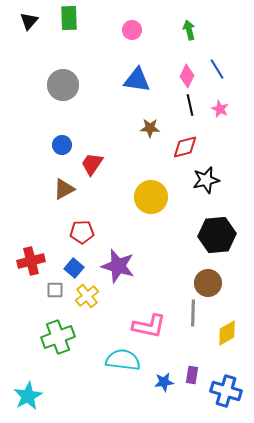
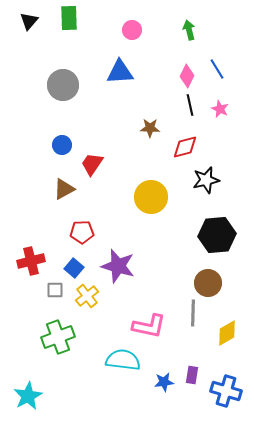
blue triangle: moved 17 px left, 8 px up; rotated 12 degrees counterclockwise
